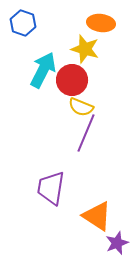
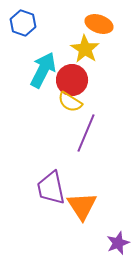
orange ellipse: moved 2 px left, 1 px down; rotated 12 degrees clockwise
yellow star: rotated 16 degrees clockwise
yellow semicircle: moved 11 px left, 5 px up; rotated 10 degrees clockwise
purple trapezoid: rotated 21 degrees counterclockwise
orange triangle: moved 15 px left, 10 px up; rotated 24 degrees clockwise
purple star: moved 1 px right
